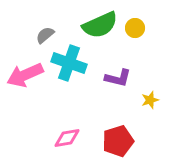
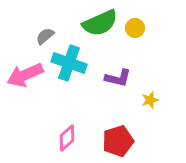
green semicircle: moved 2 px up
gray semicircle: moved 1 px down
pink diamond: rotated 32 degrees counterclockwise
